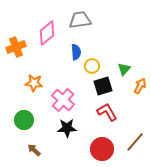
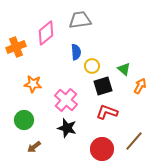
pink diamond: moved 1 px left
green triangle: rotated 32 degrees counterclockwise
orange star: moved 1 px left, 1 px down
pink cross: moved 3 px right
red L-shape: rotated 40 degrees counterclockwise
black star: rotated 18 degrees clockwise
brown line: moved 1 px left, 1 px up
brown arrow: moved 3 px up; rotated 80 degrees counterclockwise
